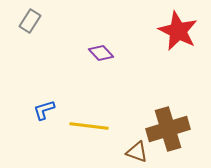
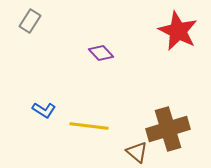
blue L-shape: rotated 130 degrees counterclockwise
brown triangle: rotated 20 degrees clockwise
